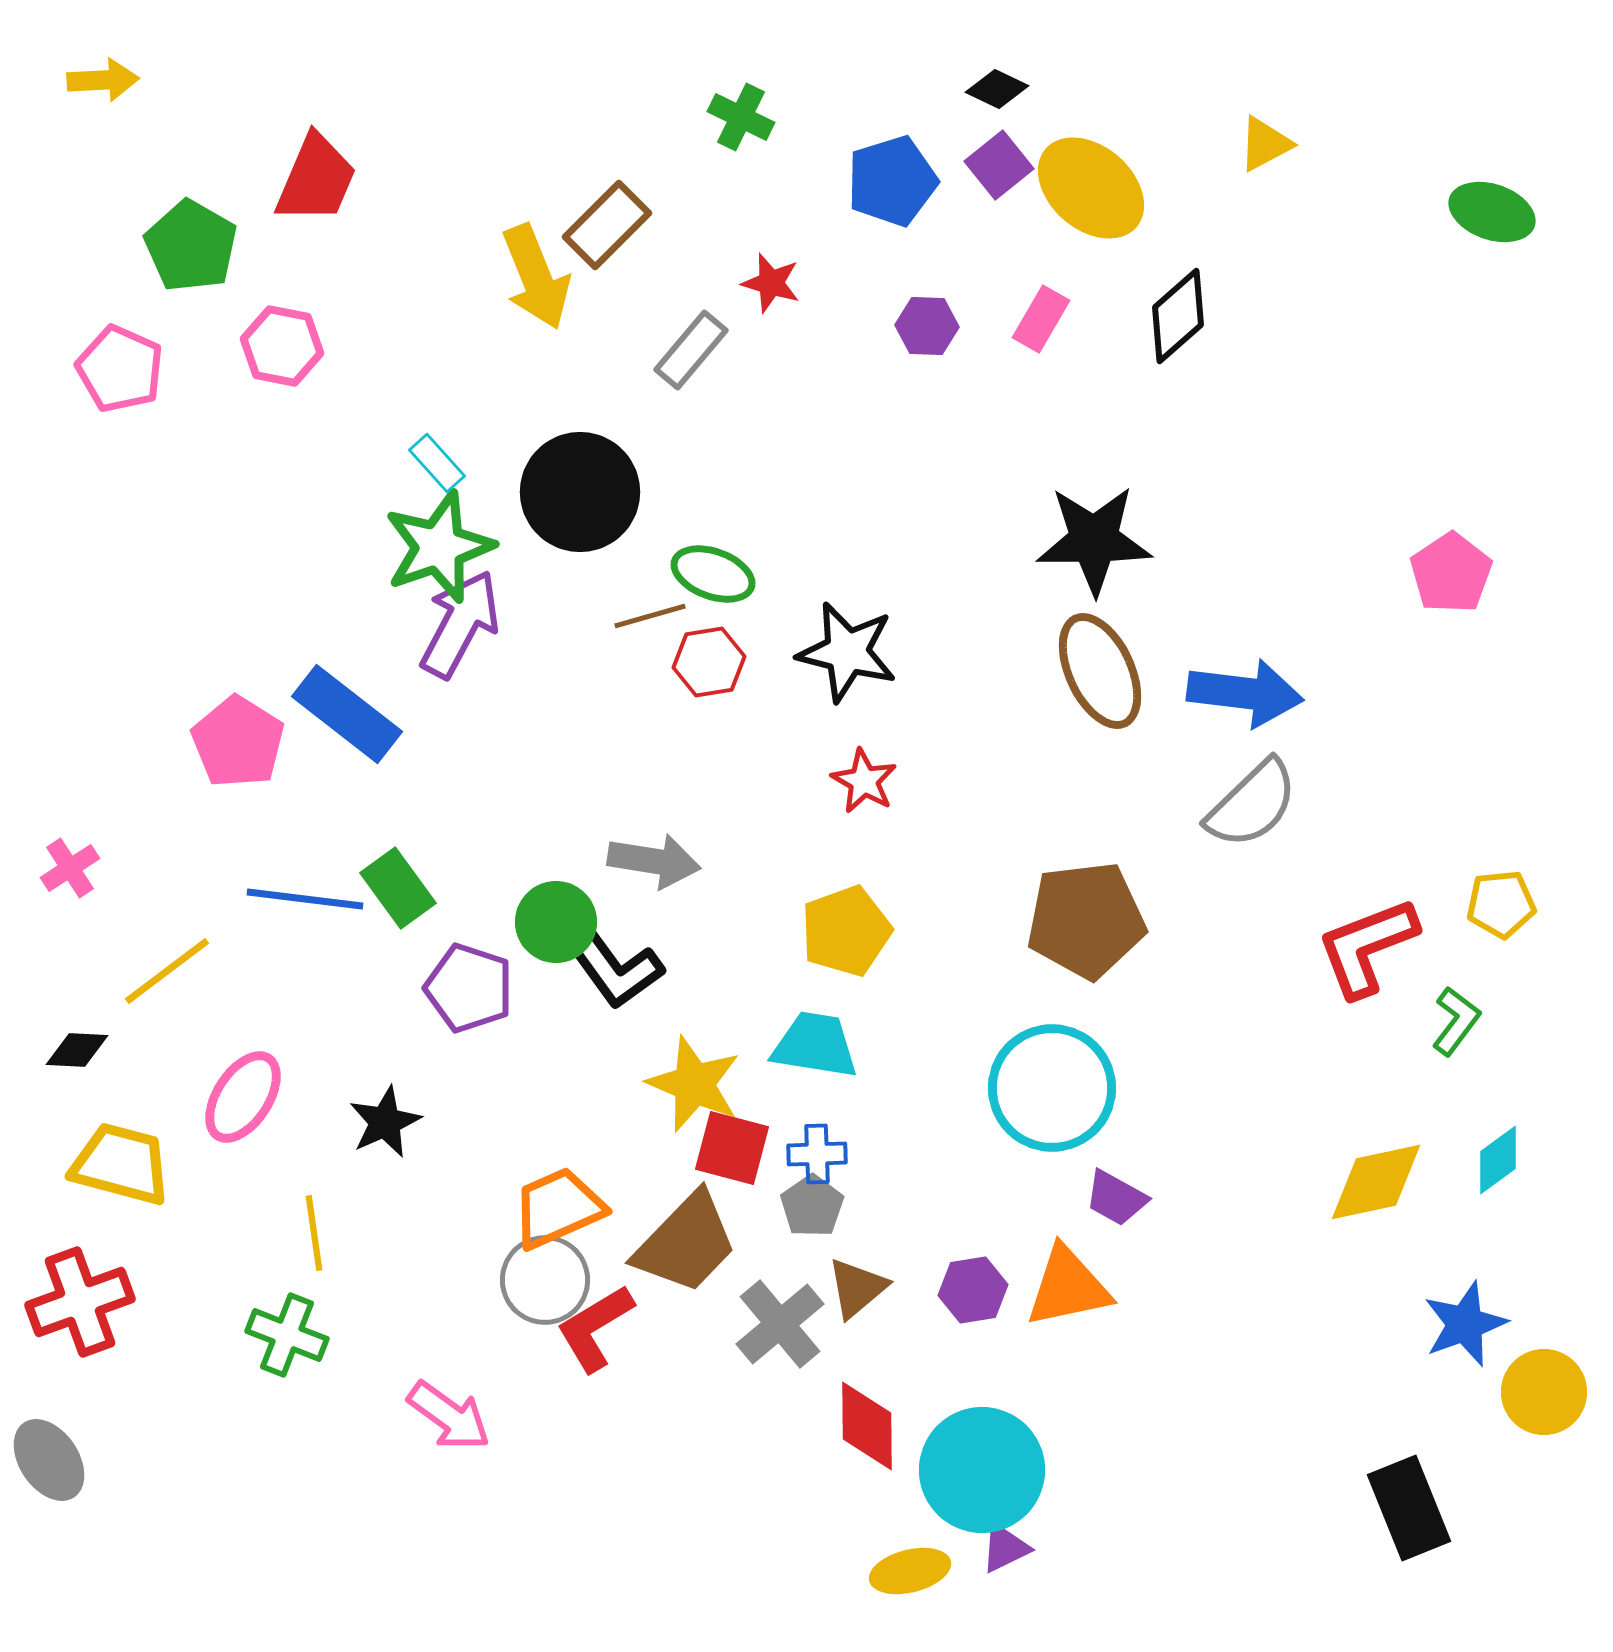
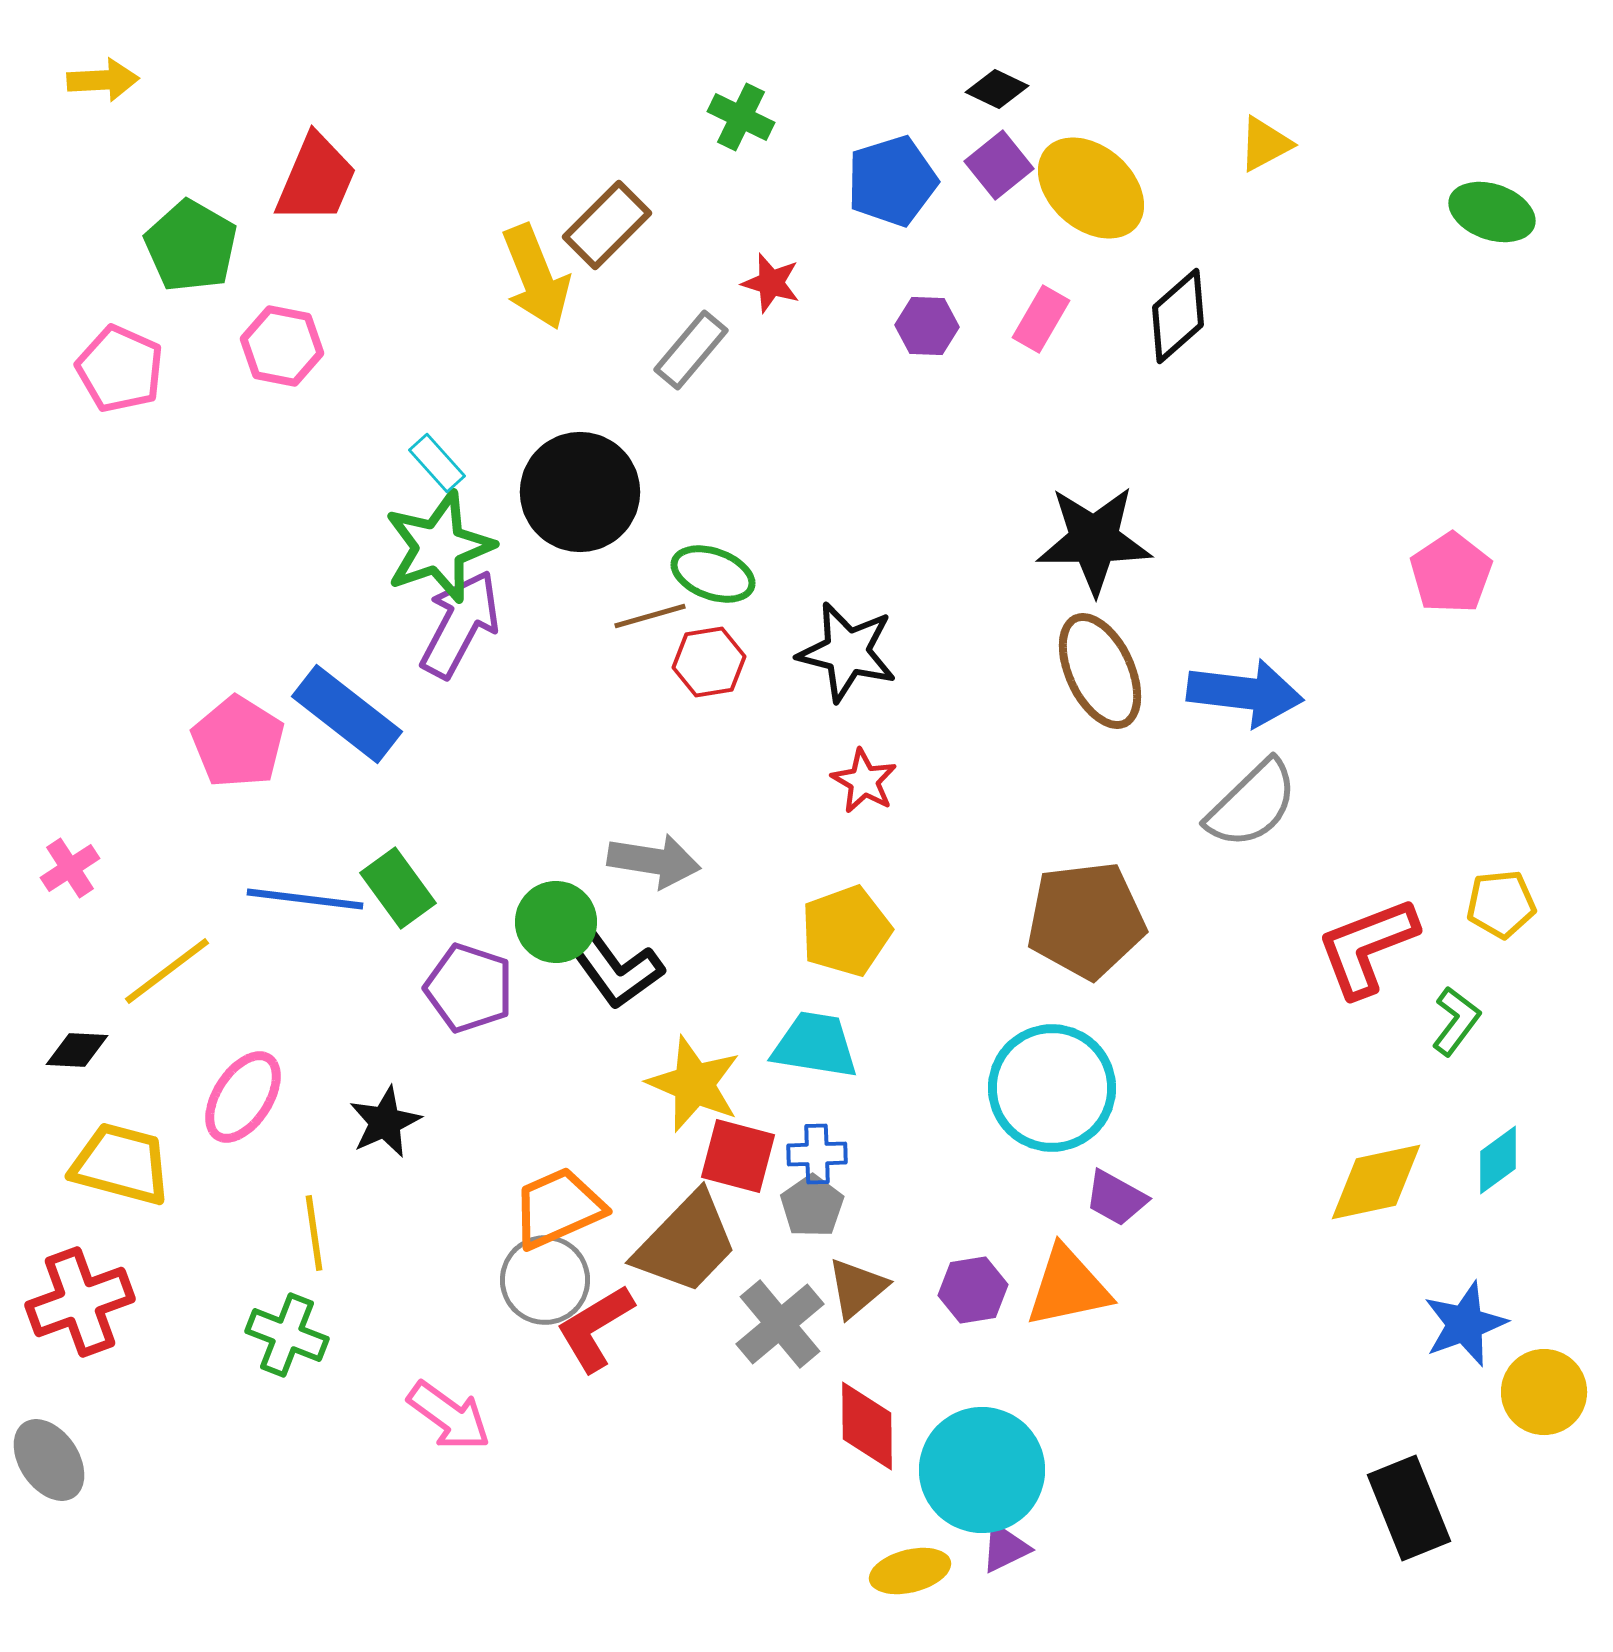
red square at (732, 1148): moved 6 px right, 8 px down
